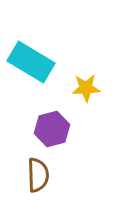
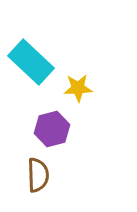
cyan rectangle: rotated 12 degrees clockwise
yellow star: moved 8 px left
